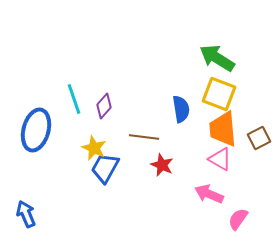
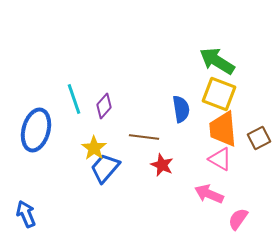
green arrow: moved 3 px down
yellow star: rotated 10 degrees clockwise
blue trapezoid: rotated 12 degrees clockwise
